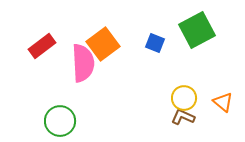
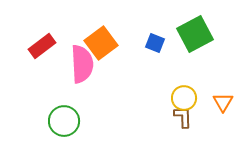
green square: moved 2 px left, 4 px down
orange square: moved 2 px left, 1 px up
pink semicircle: moved 1 px left, 1 px down
orange triangle: rotated 20 degrees clockwise
brown L-shape: rotated 65 degrees clockwise
green circle: moved 4 px right
